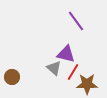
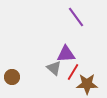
purple line: moved 4 px up
purple triangle: rotated 18 degrees counterclockwise
